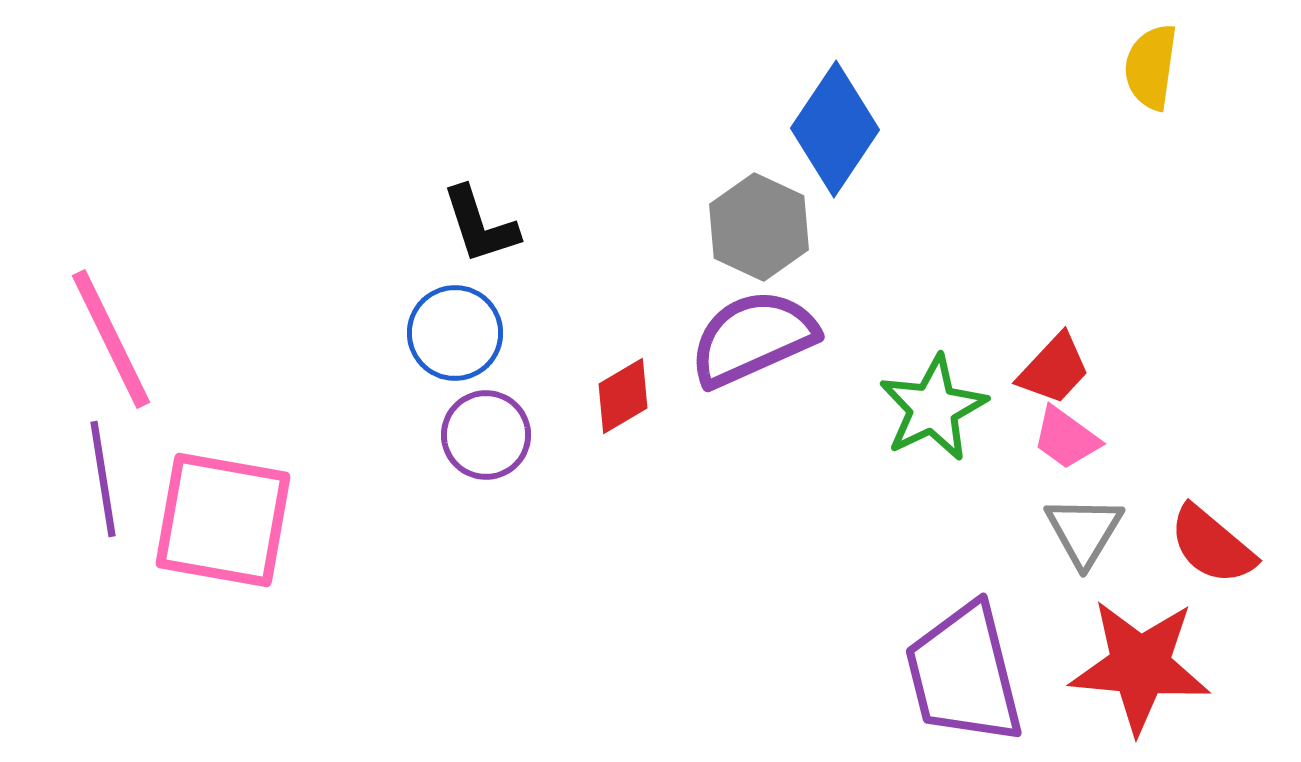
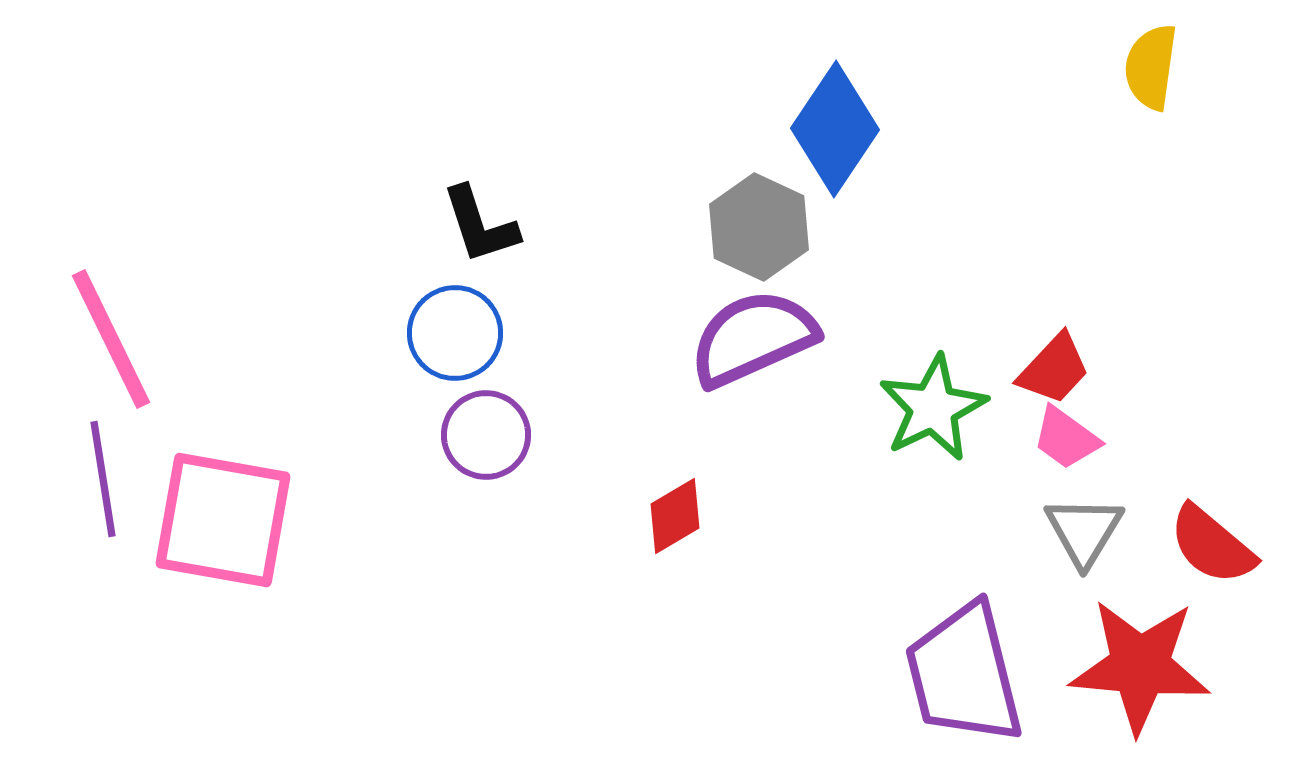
red diamond: moved 52 px right, 120 px down
